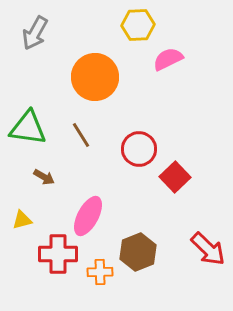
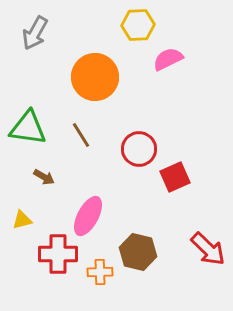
red square: rotated 20 degrees clockwise
brown hexagon: rotated 24 degrees counterclockwise
